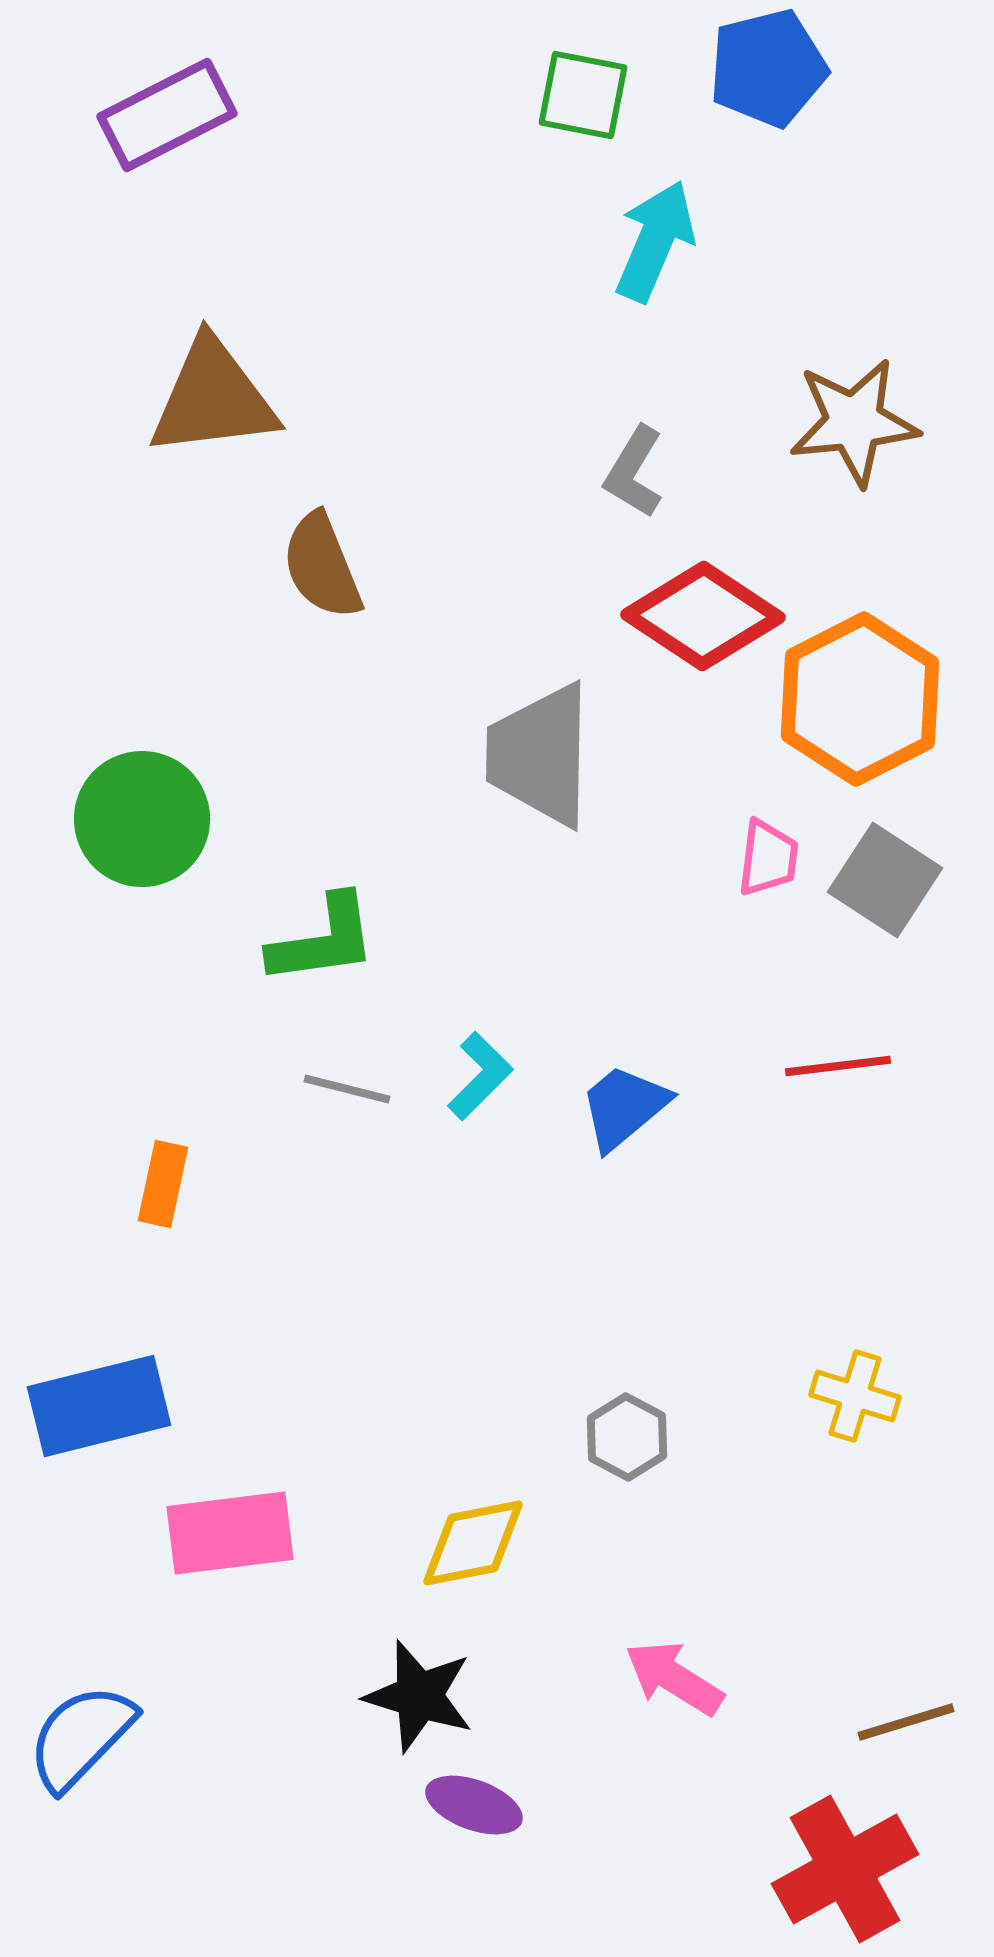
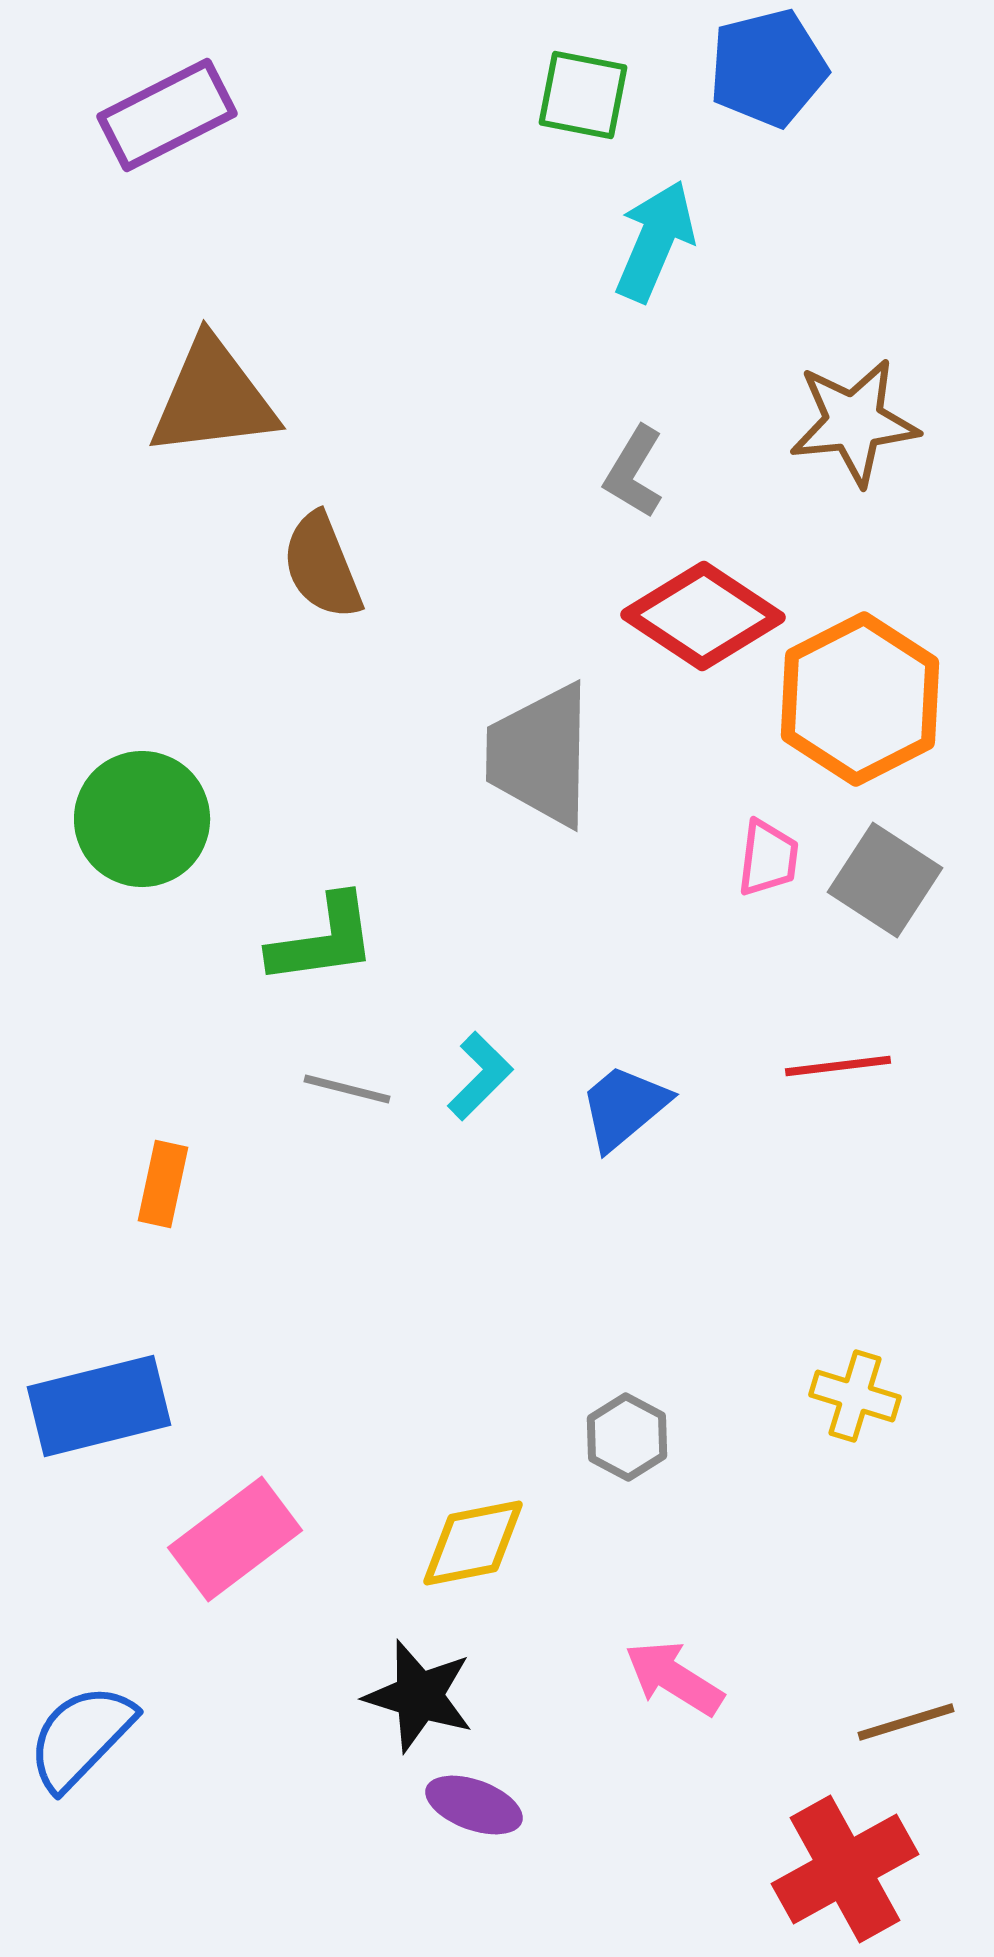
pink rectangle: moved 5 px right, 6 px down; rotated 30 degrees counterclockwise
